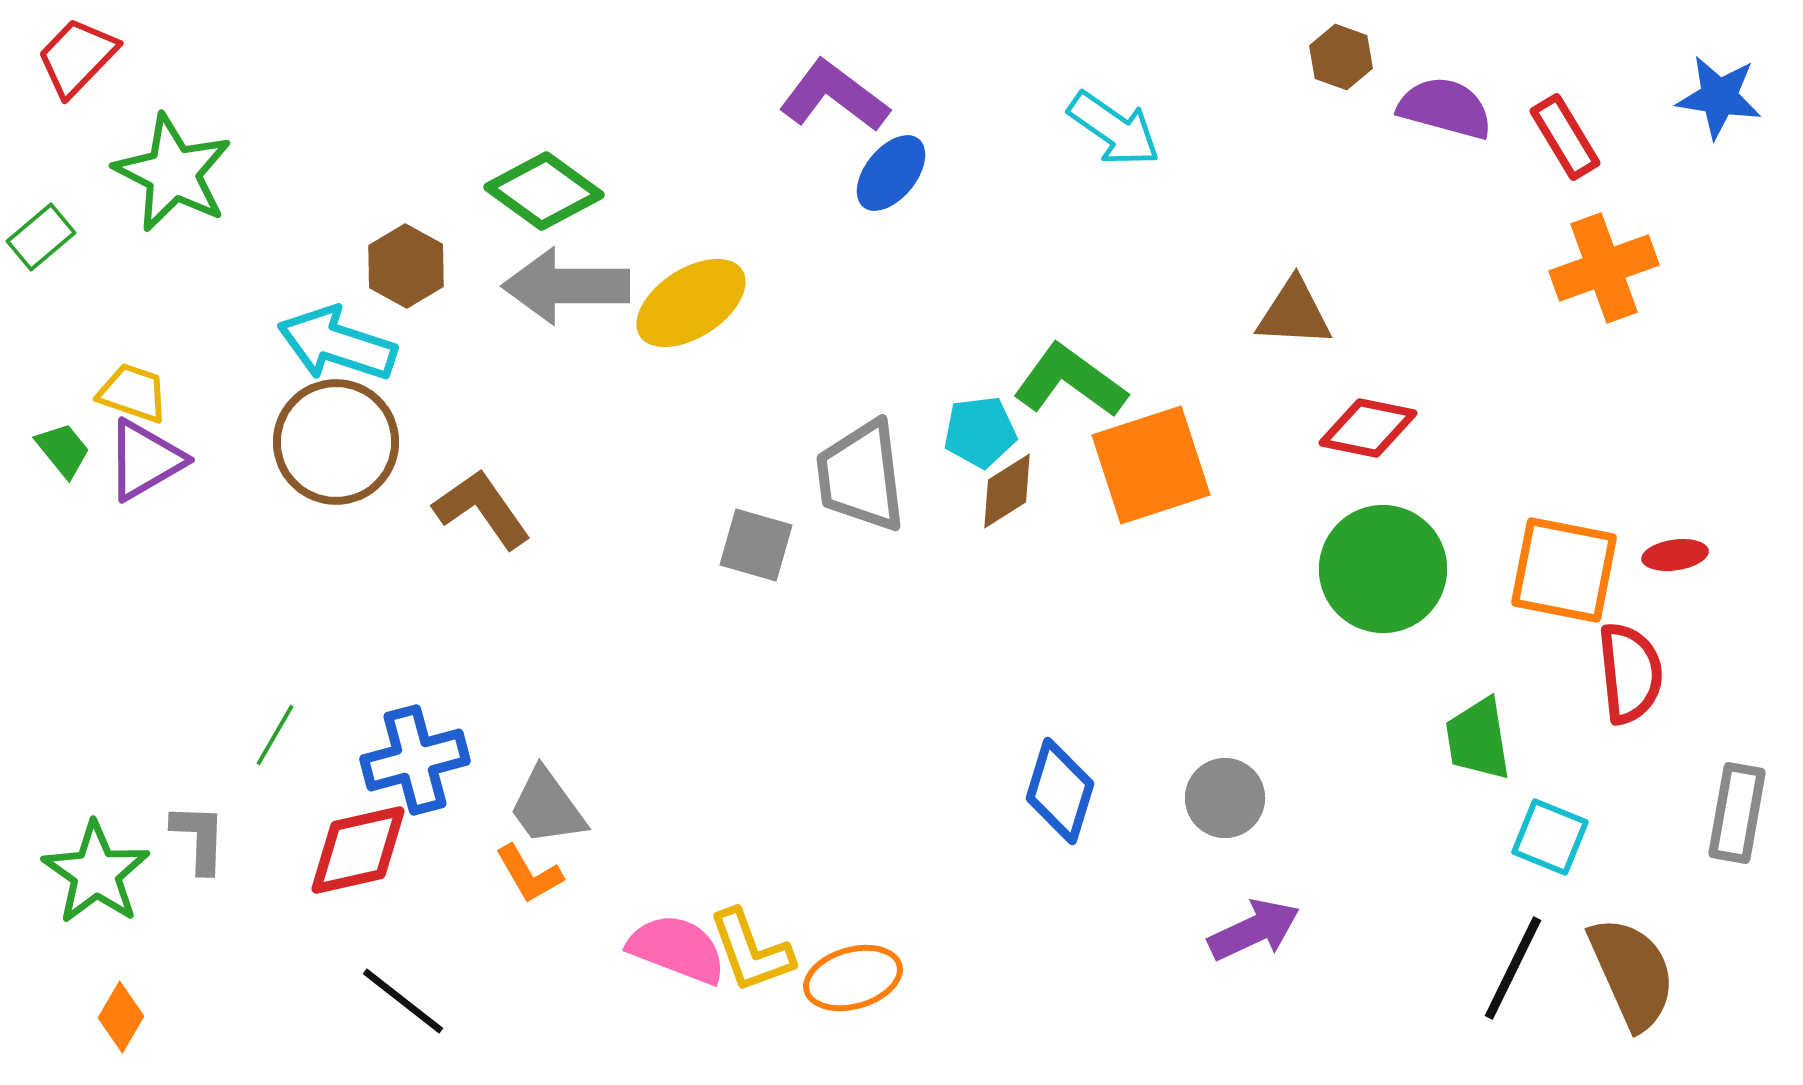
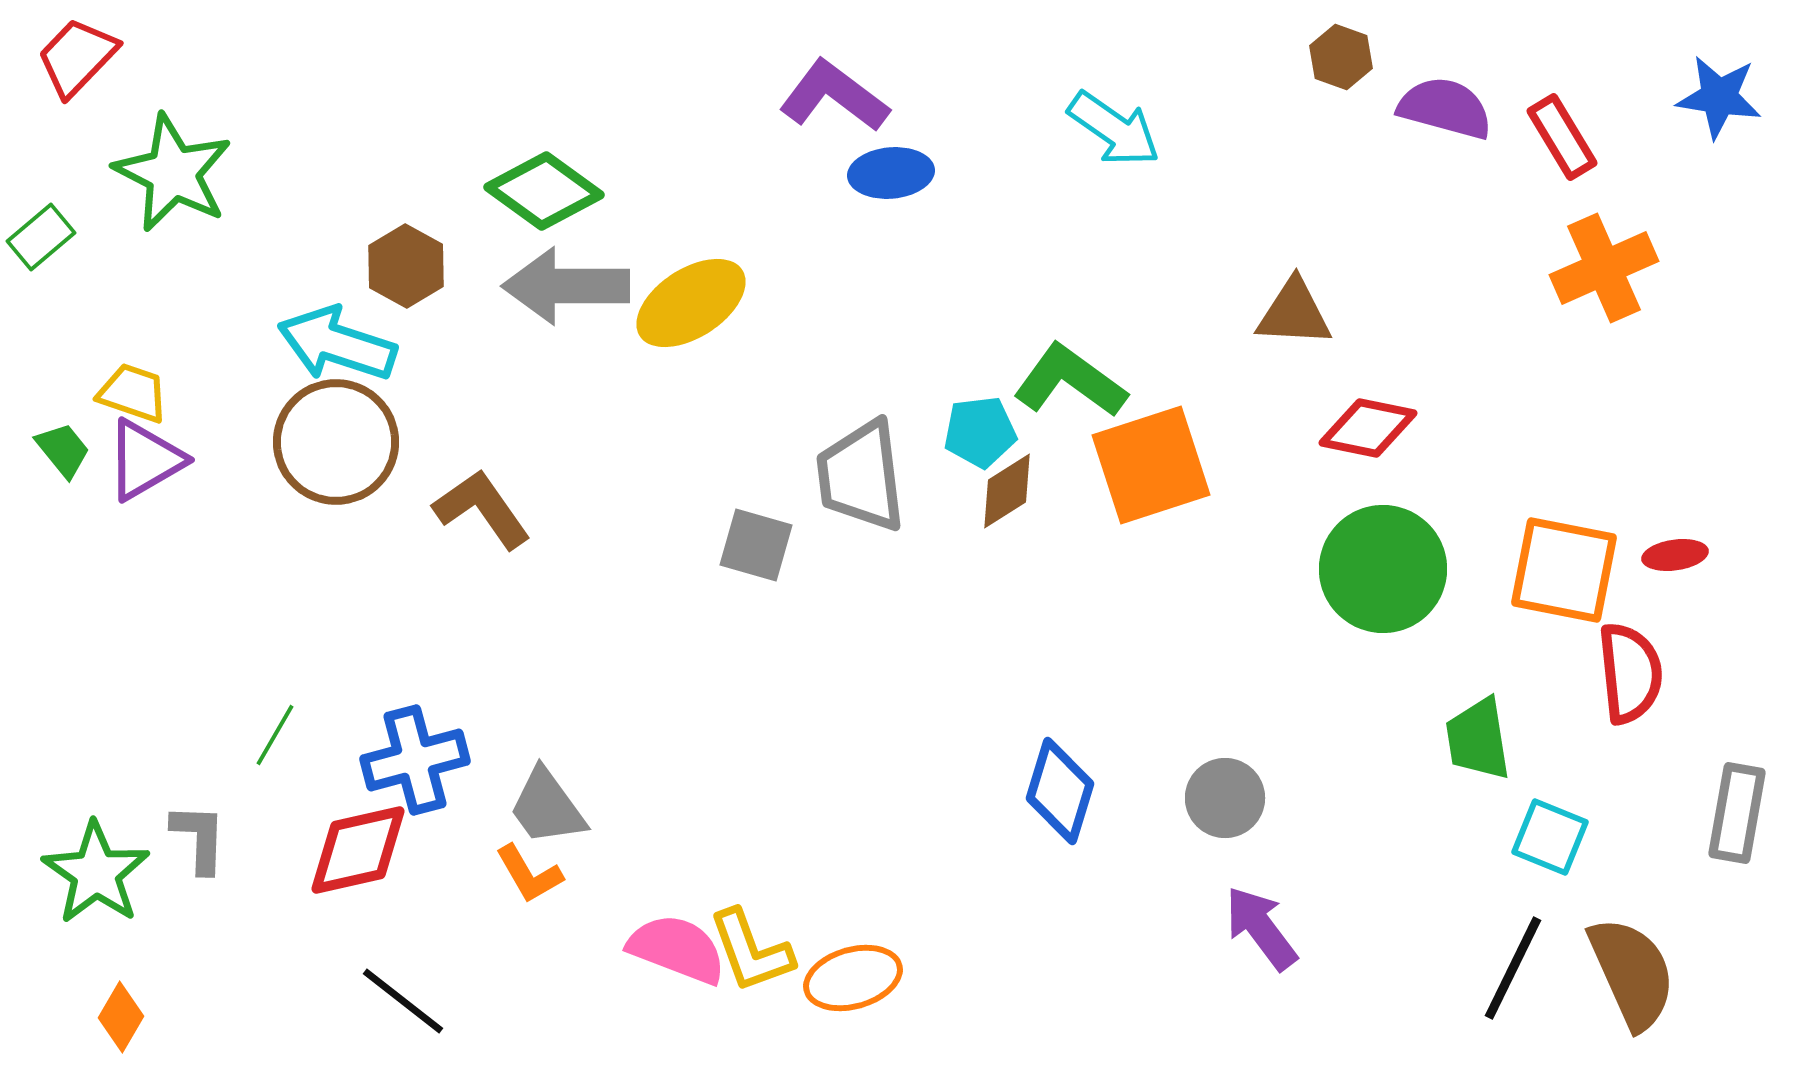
red rectangle at (1565, 137): moved 3 px left
blue ellipse at (891, 173): rotated 46 degrees clockwise
orange cross at (1604, 268): rotated 4 degrees counterclockwise
purple arrow at (1254, 930): moved 7 px right, 2 px up; rotated 102 degrees counterclockwise
